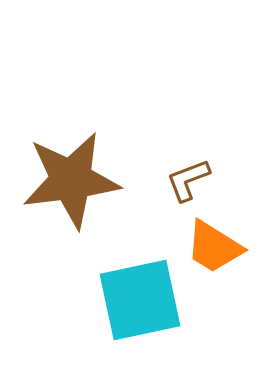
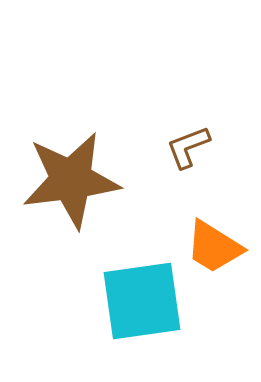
brown L-shape: moved 33 px up
cyan square: moved 2 px right, 1 px down; rotated 4 degrees clockwise
